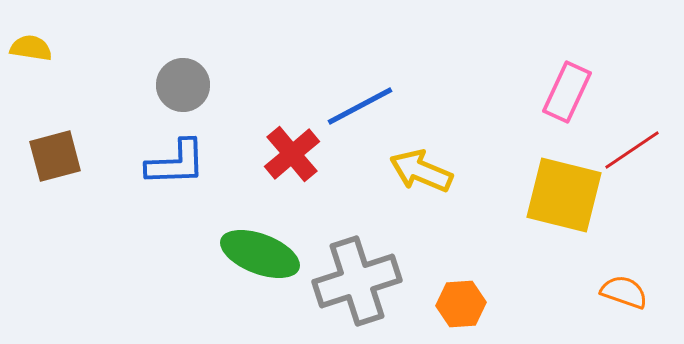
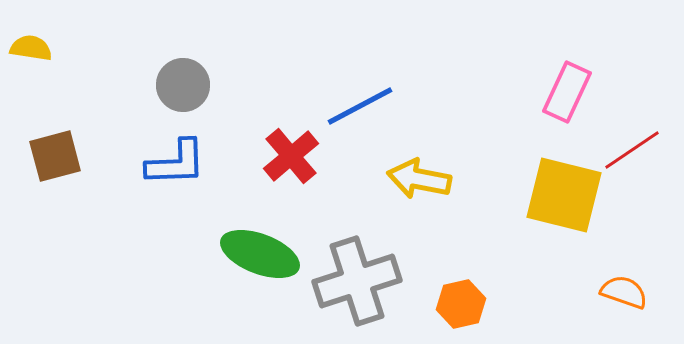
red cross: moved 1 px left, 2 px down
yellow arrow: moved 2 px left, 8 px down; rotated 12 degrees counterclockwise
orange hexagon: rotated 9 degrees counterclockwise
